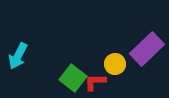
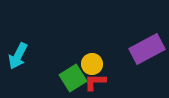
purple rectangle: rotated 16 degrees clockwise
yellow circle: moved 23 px left
green square: rotated 20 degrees clockwise
